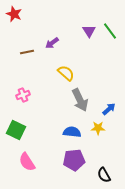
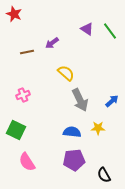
purple triangle: moved 2 px left, 2 px up; rotated 24 degrees counterclockwise
blue arrow: moved 3 px right, 8 px up
